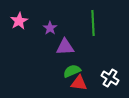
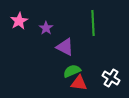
purple star: moved 4 px left
purple triangle: rotated 30 degrees clockwise
white cross: moved 1 px right
